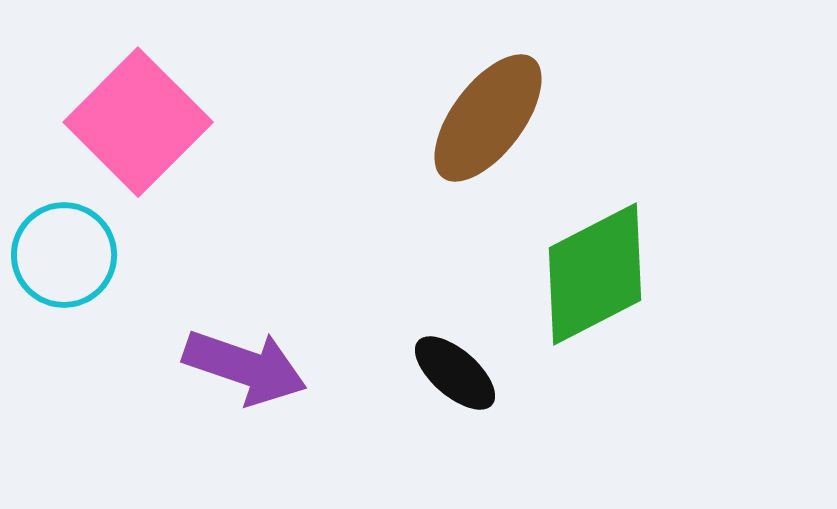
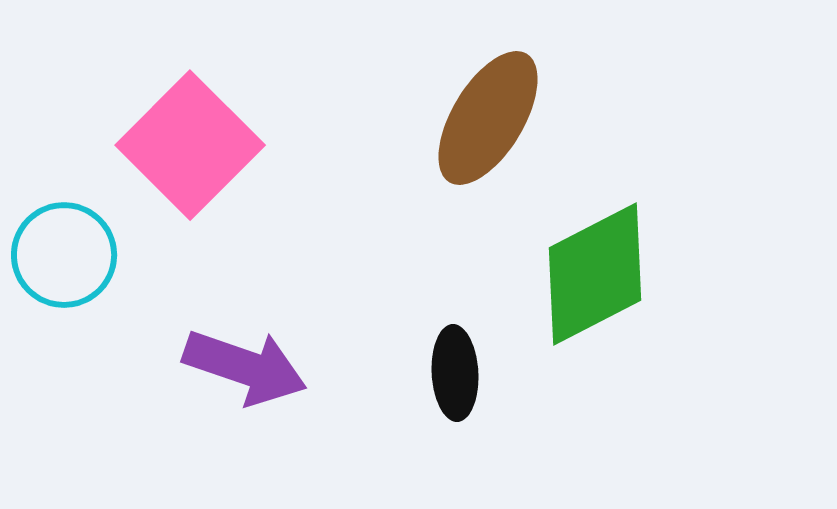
brown ellipse: rotated 6 degrees counterclockwise
pink square: moved 52 px right, 23 px down
black ellipse: rotated 46 degrees clockwise
